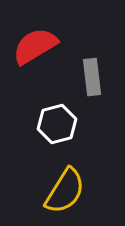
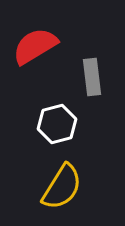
yellow semicircle: moved 3 px left, 4 px up
